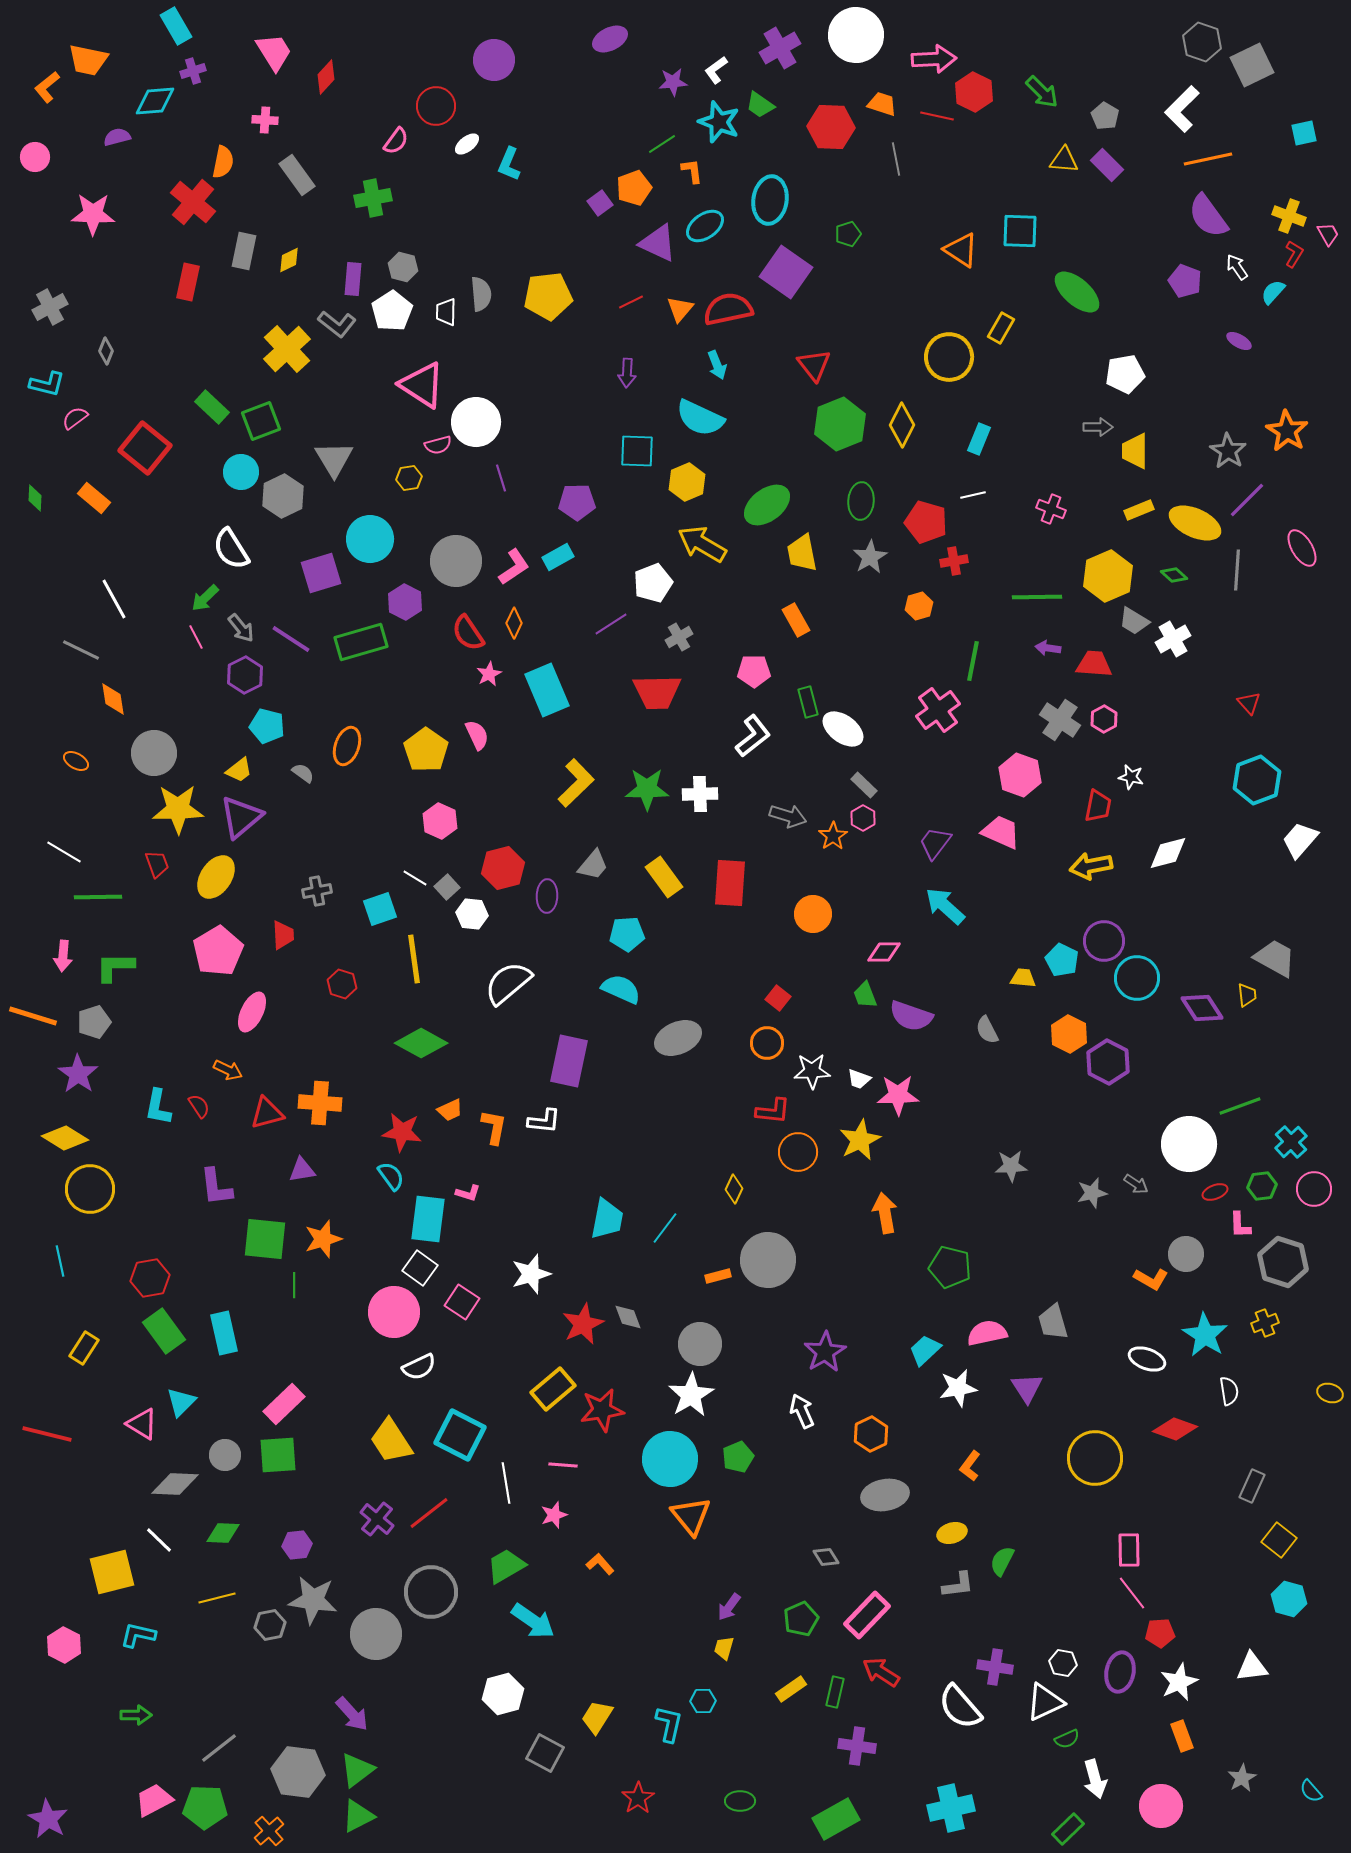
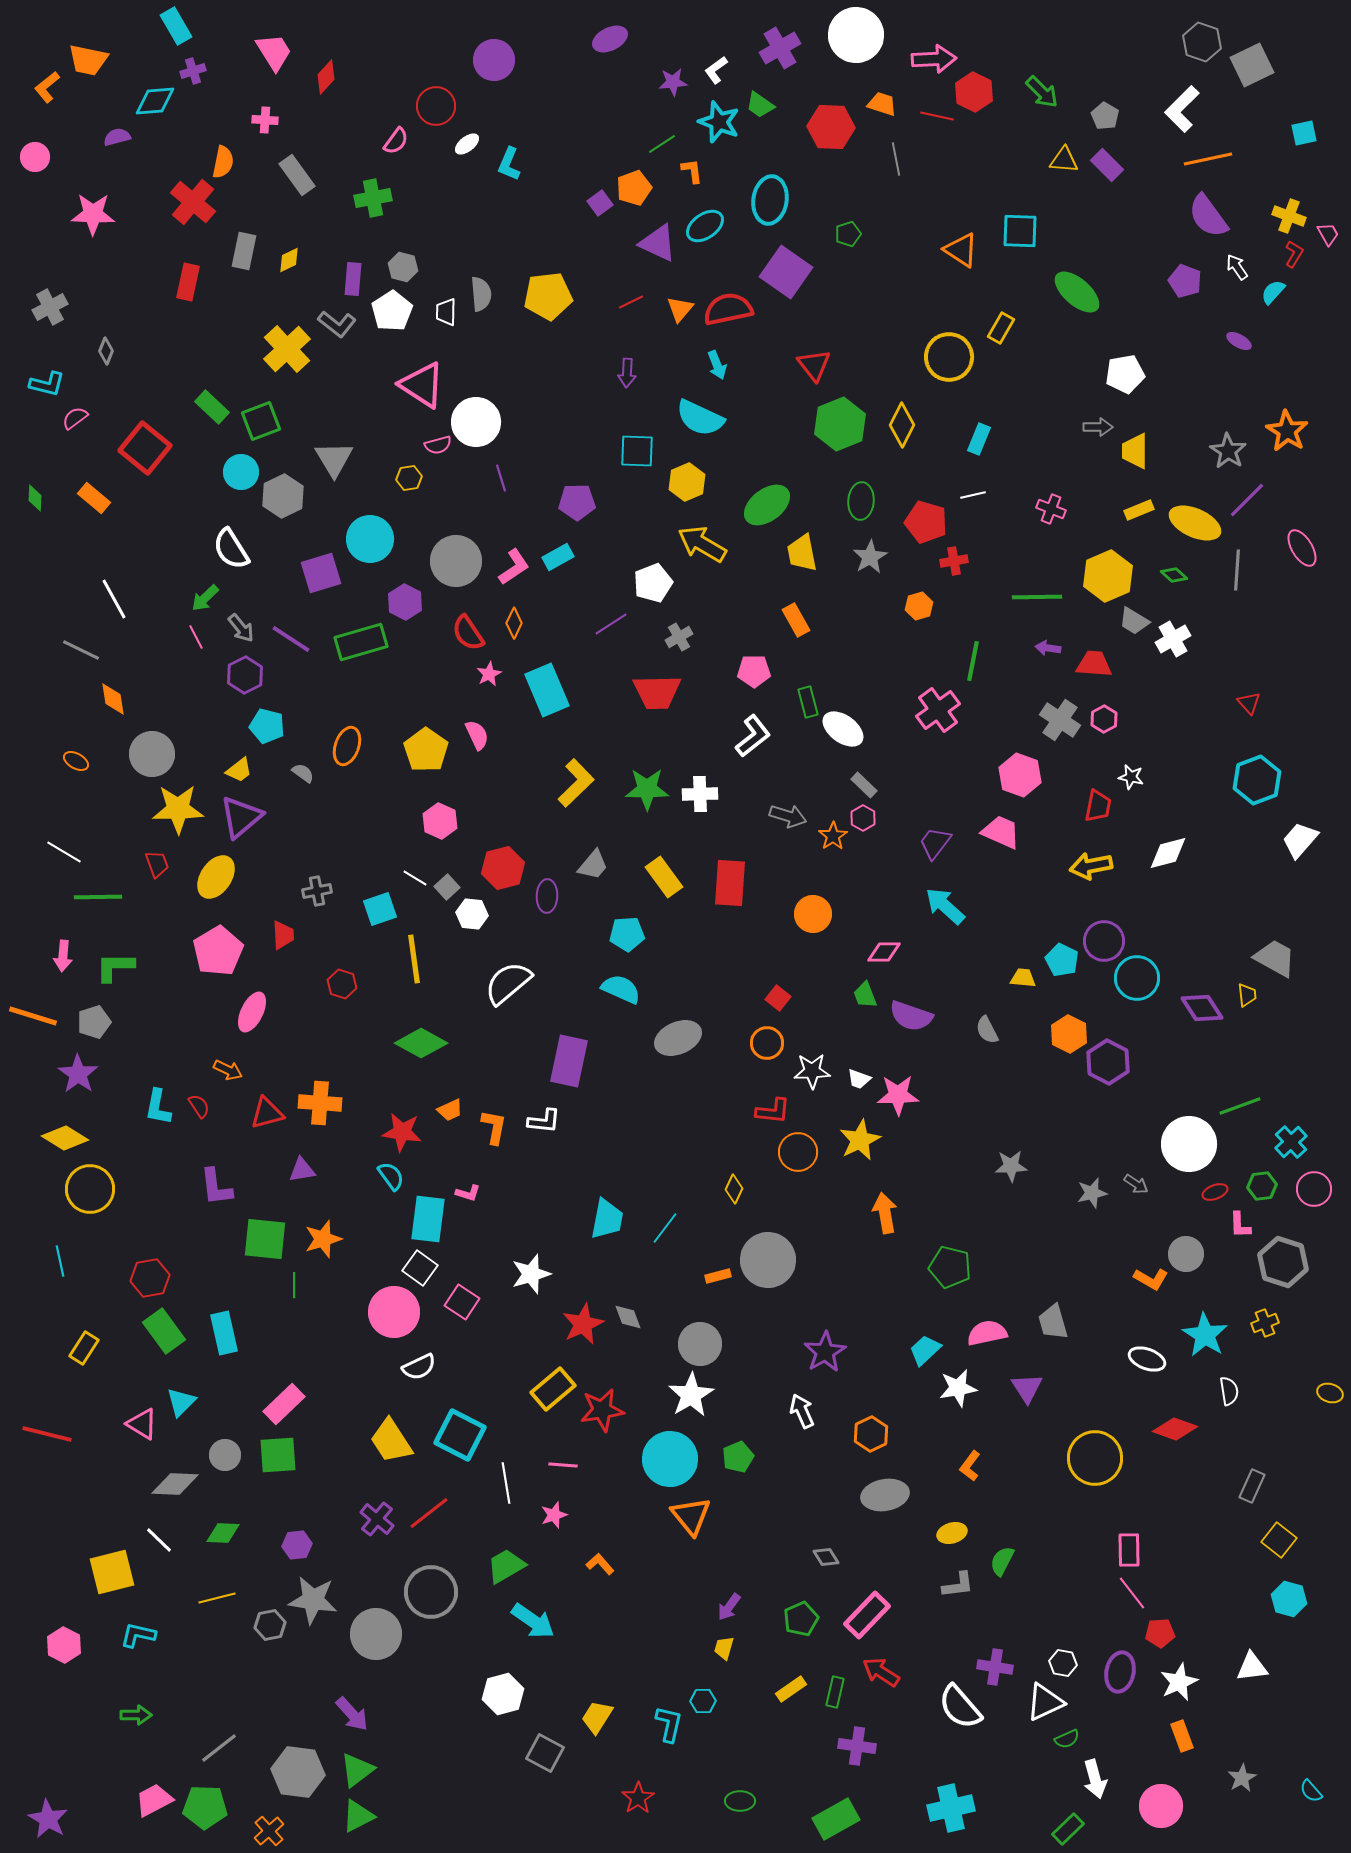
gray circle at (154, 753): moved 2 px left, 1 px down
